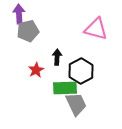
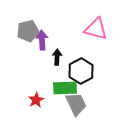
purple arrow: moved 23 px right, 26 px down
red star: moved 30 px down
